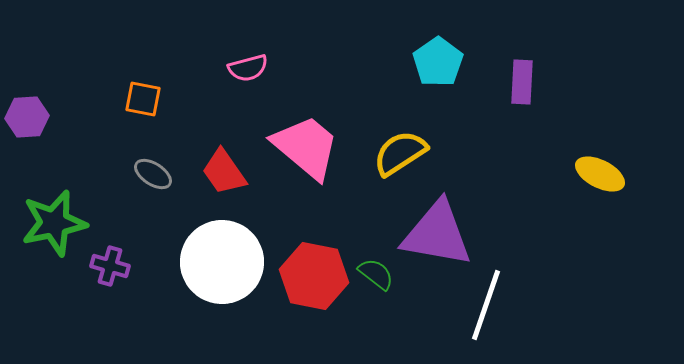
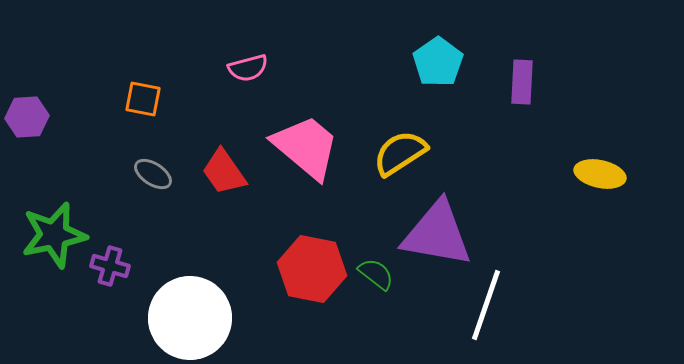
yellow ellipse: rotated 15 degrees counterclockwise
green star: moved 12 px down
white circle: moved 32 px left, 56 px down
red hexagon: moved 2 px left, 7 px up
